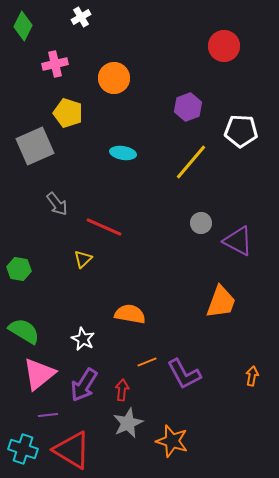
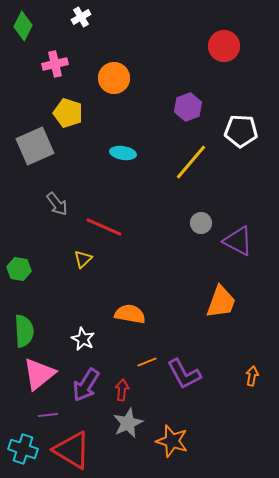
green semicircle: rotated 56 degrees clockwise
purple arrow: moved 2 px right
